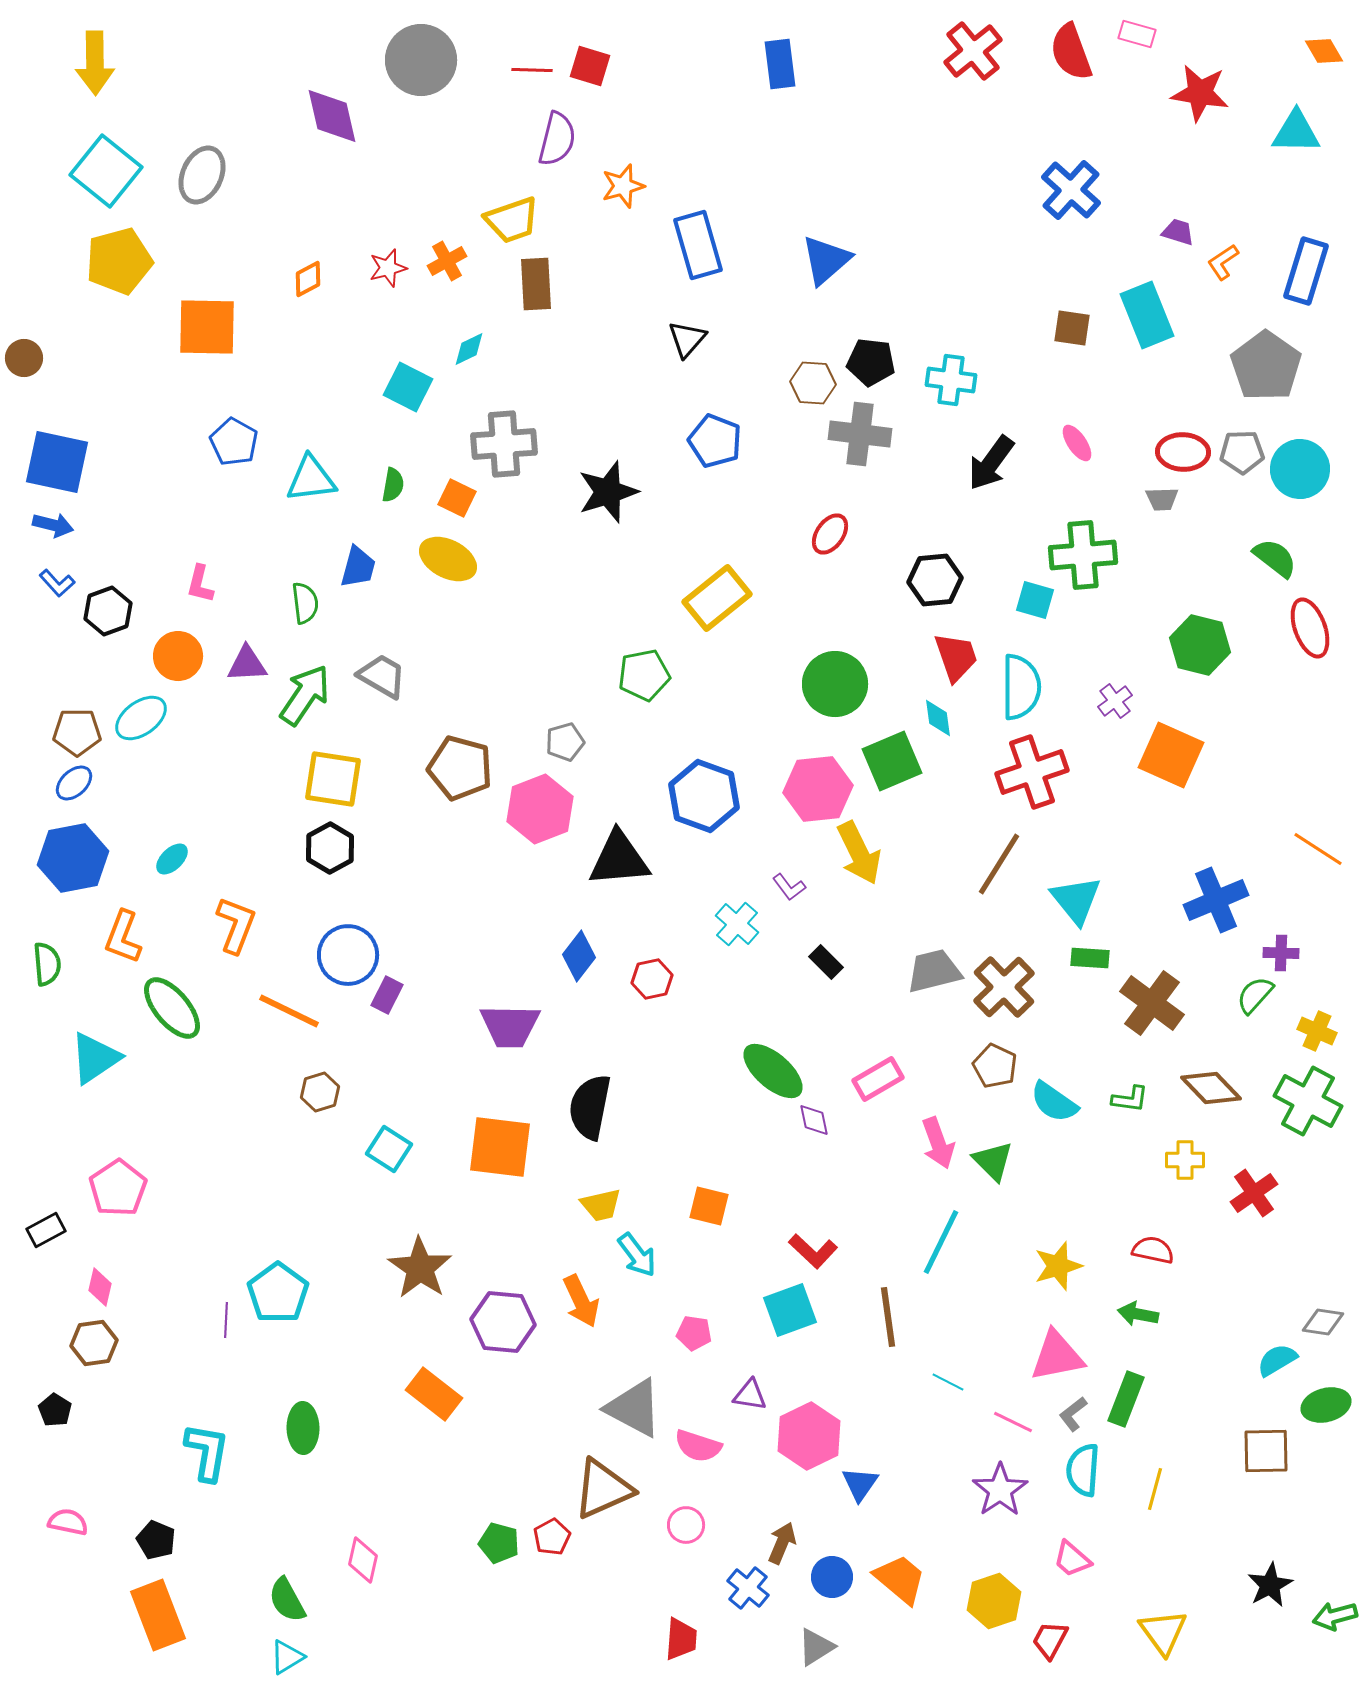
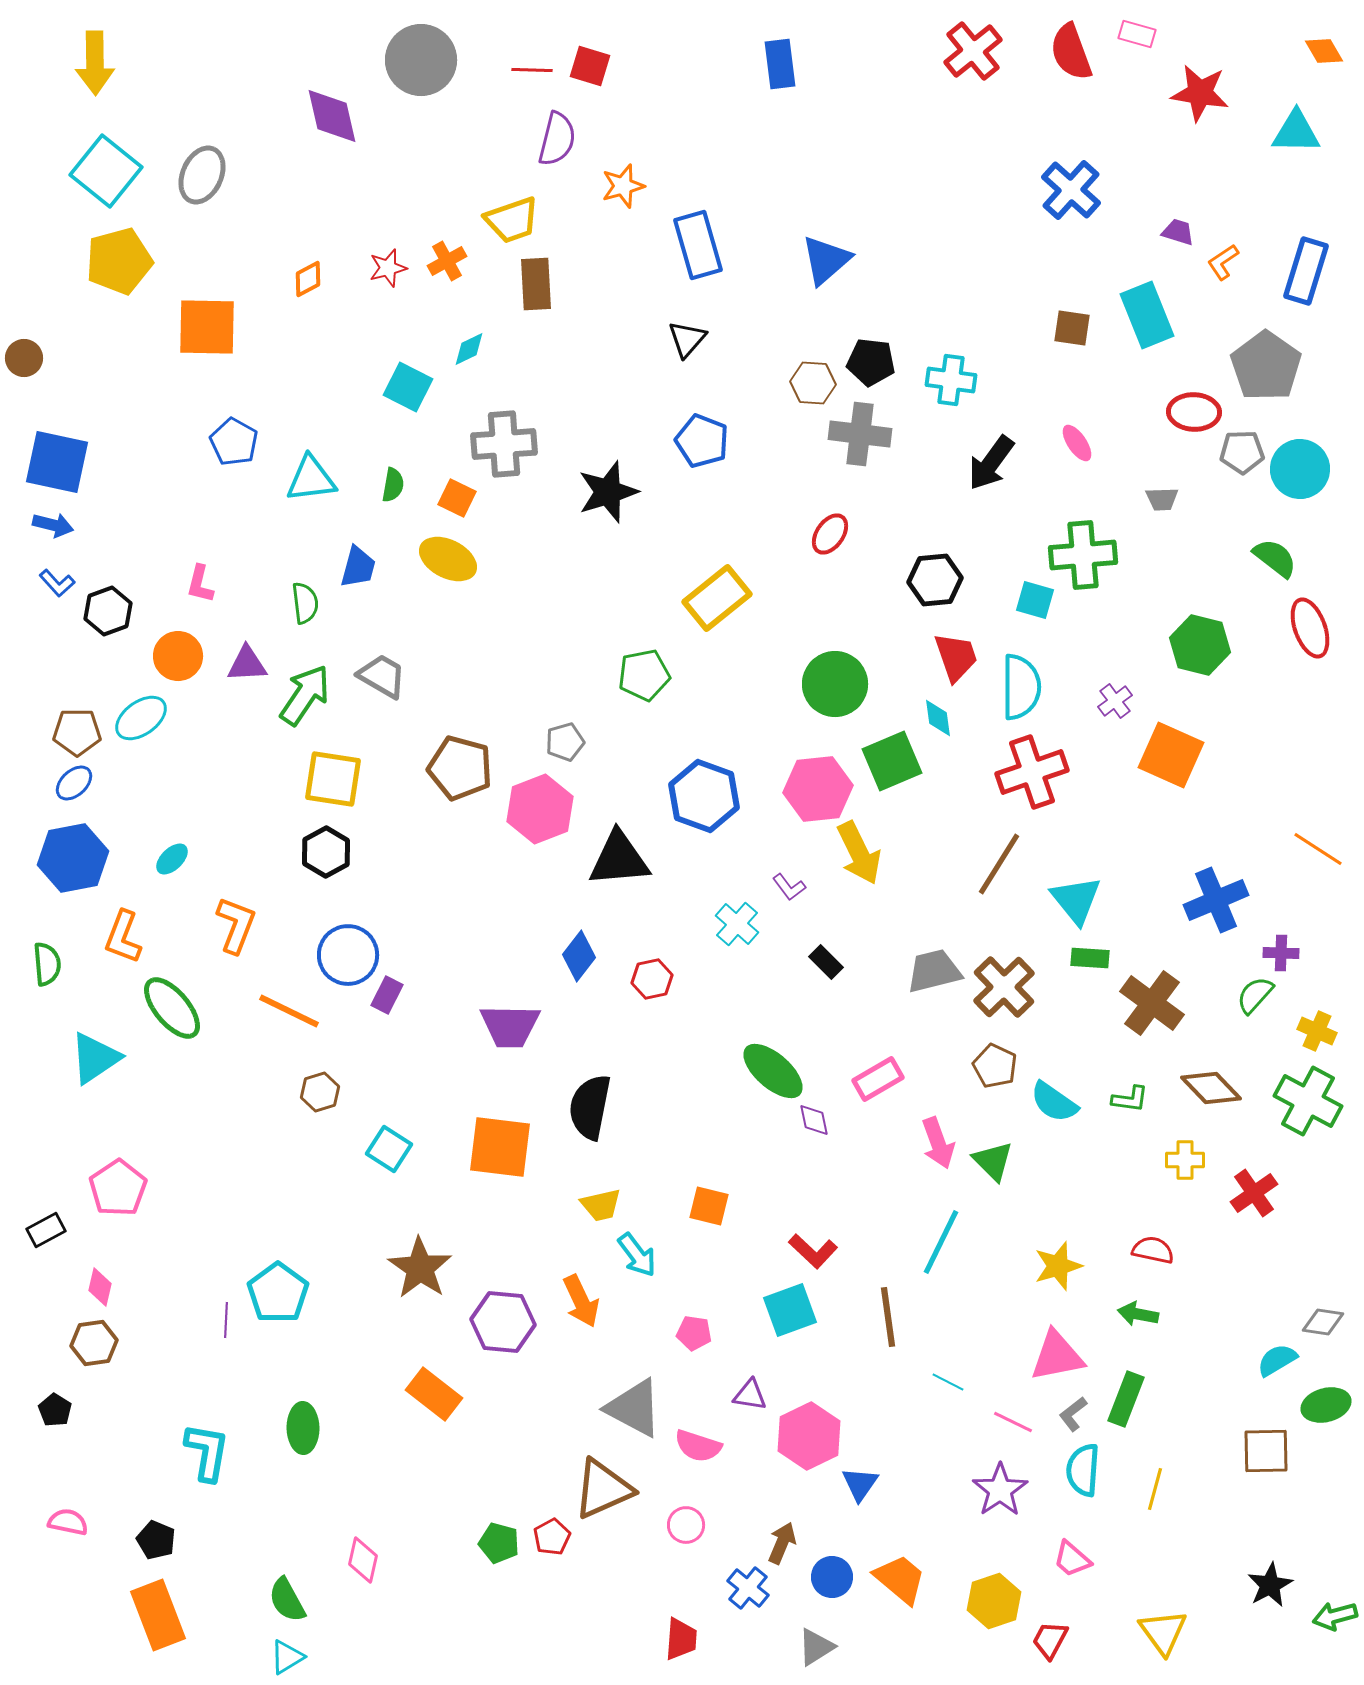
blue pentagon at (715, 441): moved 13 px left
red ellipse at (1183, 452): moved 11 px right, 40 px up
black hexagon at (330, 848): moved 4 px left, 4 px down
